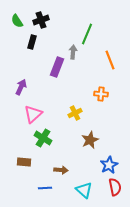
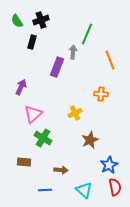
blue line: moved 2 px down
